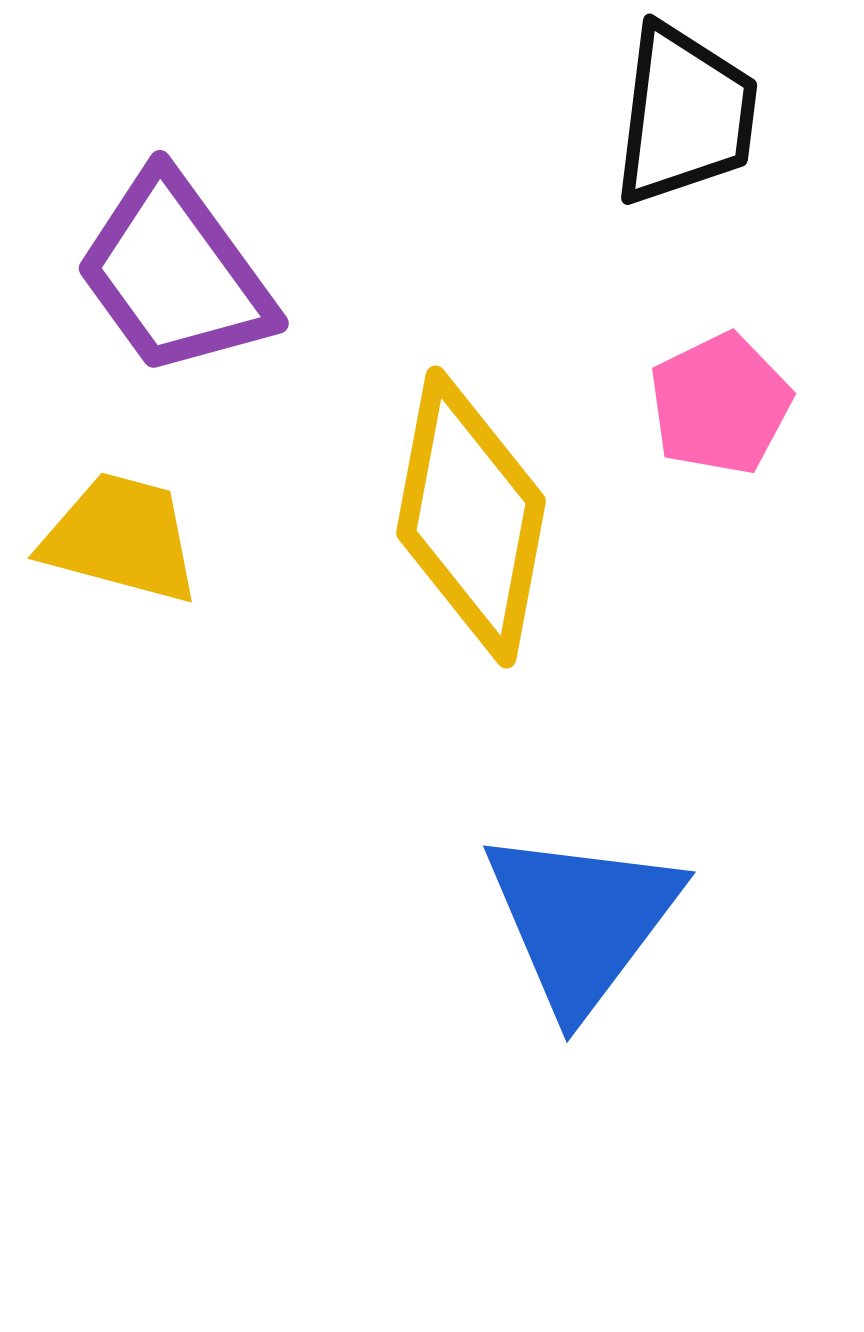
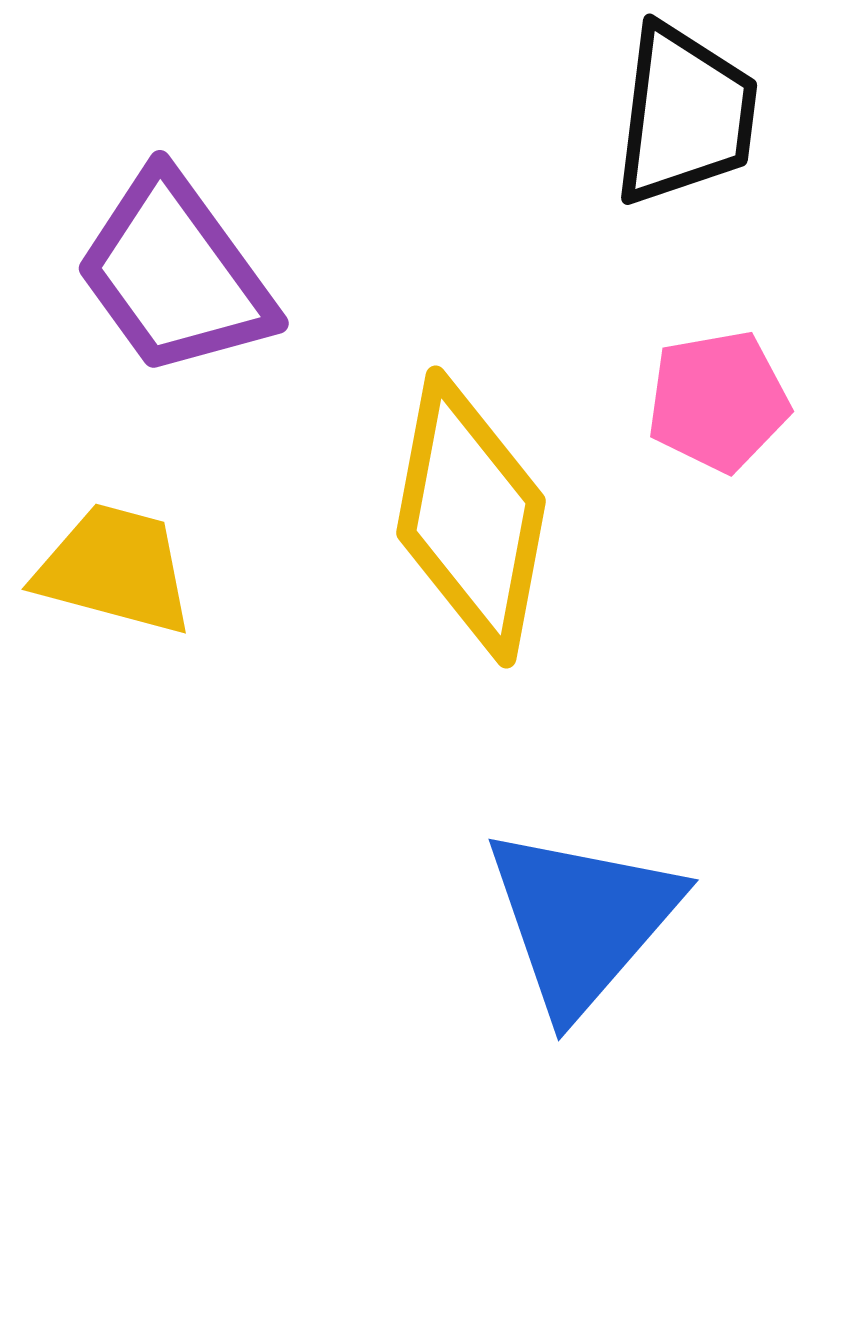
pink pentagon: moved 2 px left, 3 px up; rotated 16 degrees clockwise
yellow trapezoid: moved 6 px left, 31 px down
blue triangle: rotated 4 degrees clockwise
